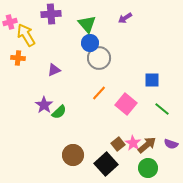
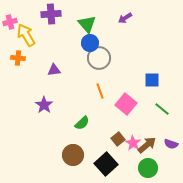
purple triangle: rotated 16 degrees clockwise
orange line: moved 1 px right, 2 px up; rotated 63 degrees counterclockwise
green semicircle: moved 23 px right, 11 px down
brown square: moved 5 px up
